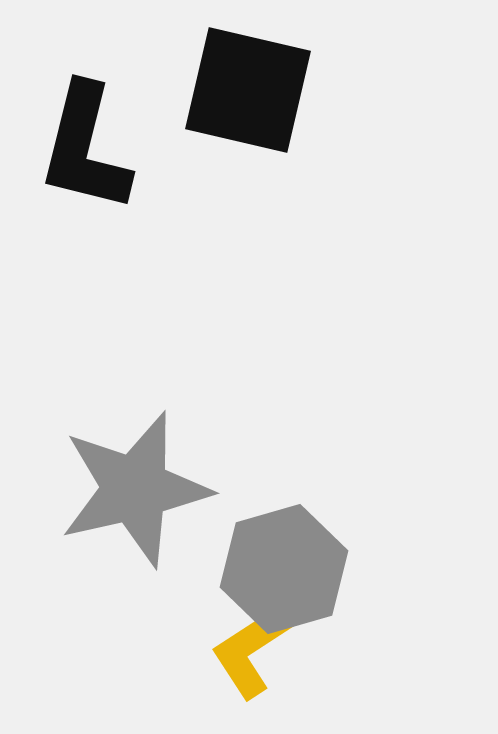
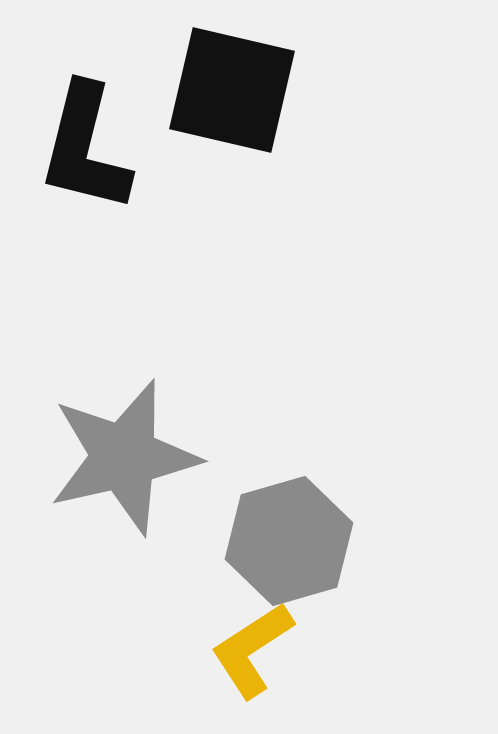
black square: moved 16 px left
gray star: moved 11 px left, 32 px up
gray hexagon: moved 5 px right, 28 px up
